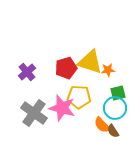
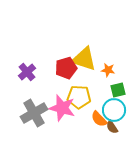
yellow triangle: moved 6 px left, 3 px up
orange star: rotated 16 degrees clockwise
green square: moved 3 px up
cyan circle: moved 1 px left, 2 px down
gray cross: rotated 24 degrees clockwise
orange semicircle: moved 3 px left, 6 px up
brown semicircle: moved 1 px left, 4 px up
